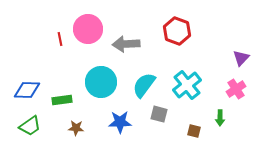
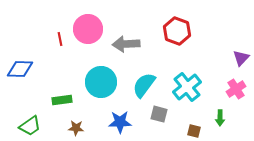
cyan cross: moved 2 px down
blue diamond: moved 7 px left, 21 px up
